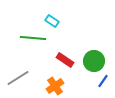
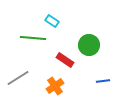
green circle: moved 5 px left, 16 px up
blue line: rotated 48 degrees clockwise
